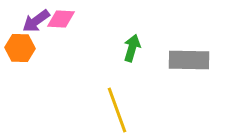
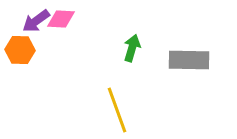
orange hexagon: moved 2 px down
